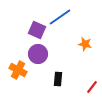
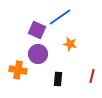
orange star: moved 15 px left
orange cross: rotated 18 degrees counterclockwise
red line: moved 11 px up; rotated 24 degrees counterclockwise
